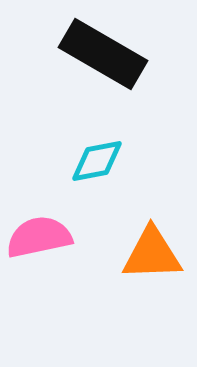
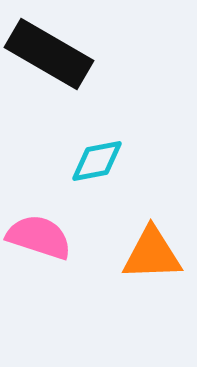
black rectangle: moved 54 px left
pink semicircle: rotated 30 degrees clockwise
